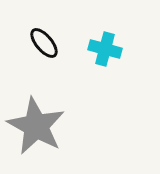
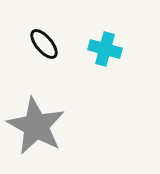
black ellipse: moved 1 px down
